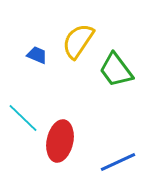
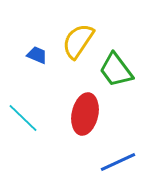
red ellipse: moved 25 px right, 27 px up
